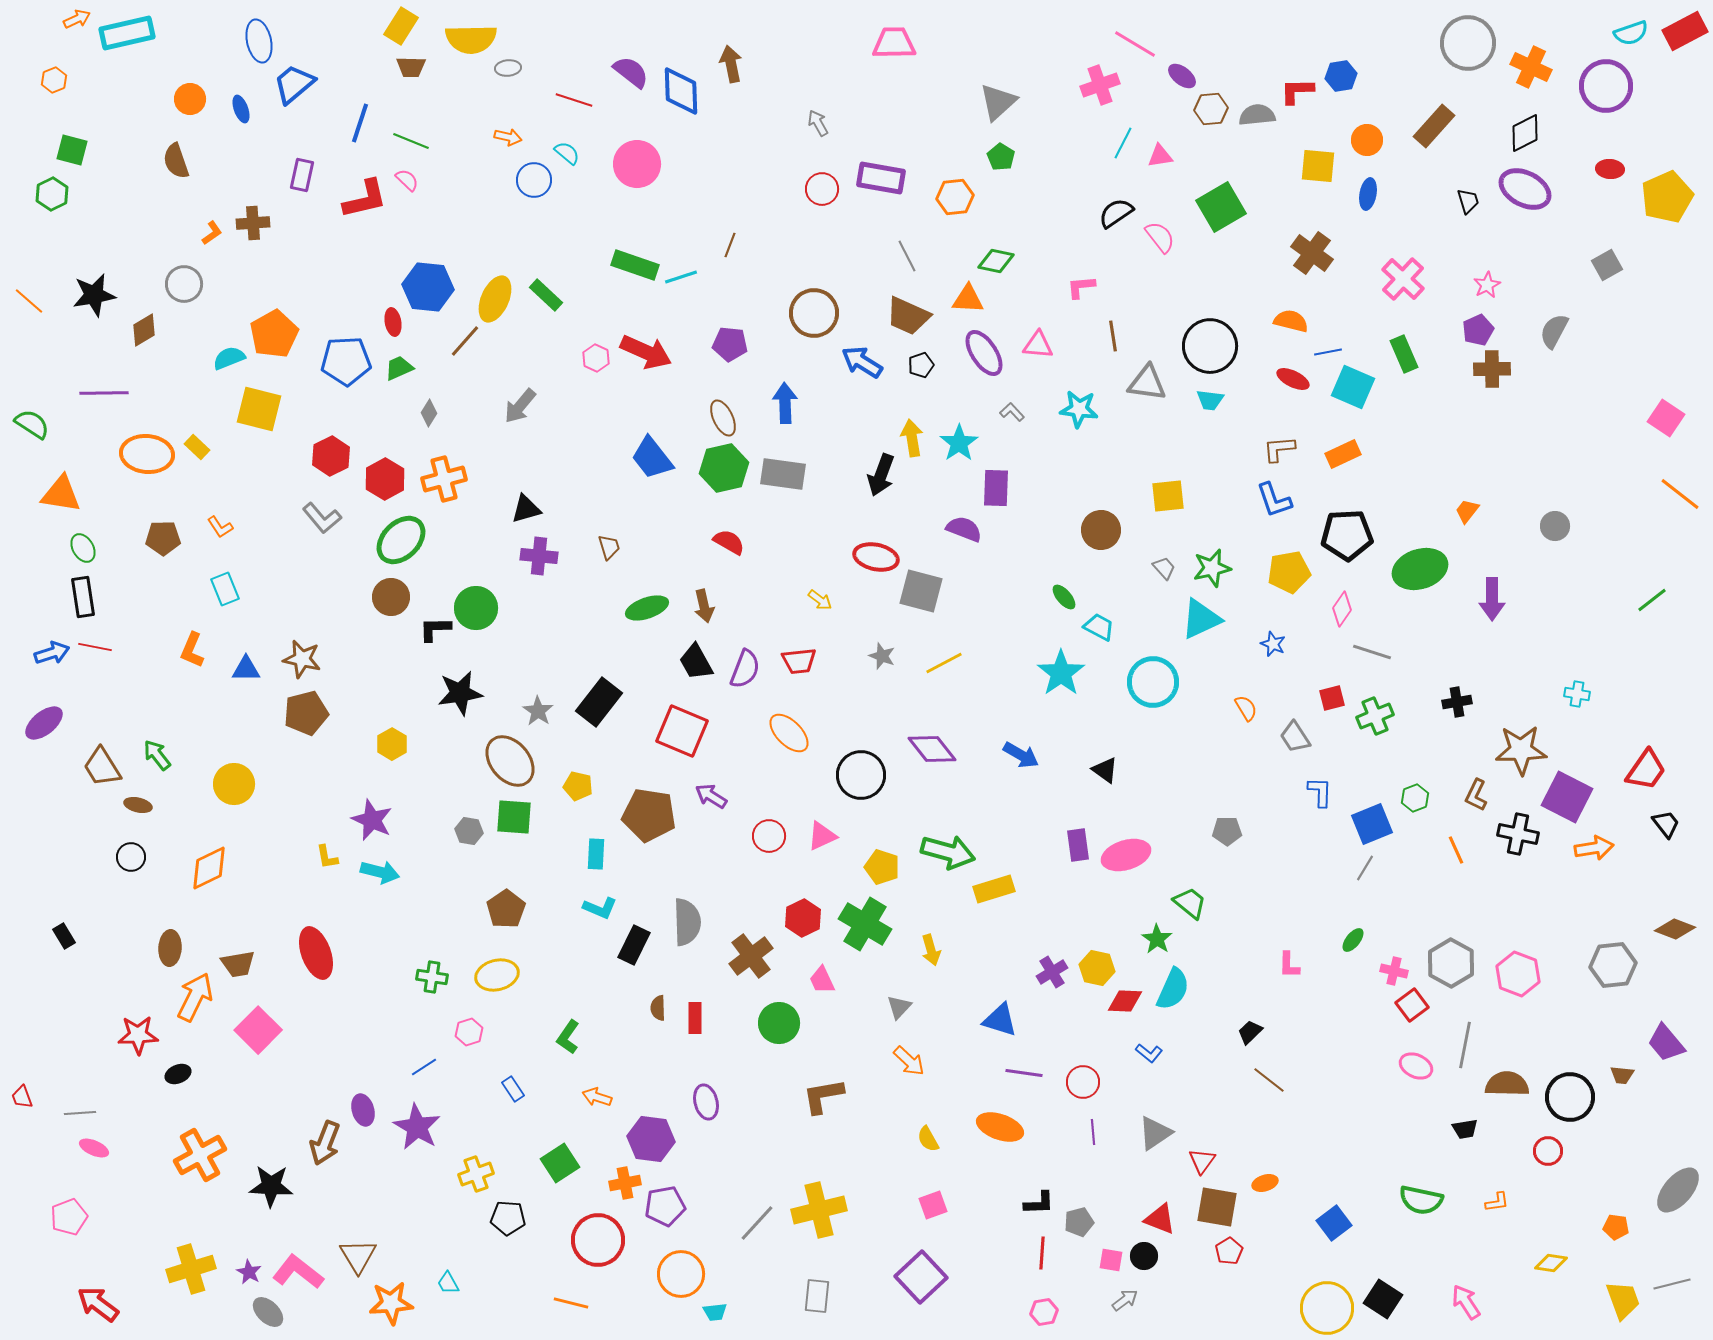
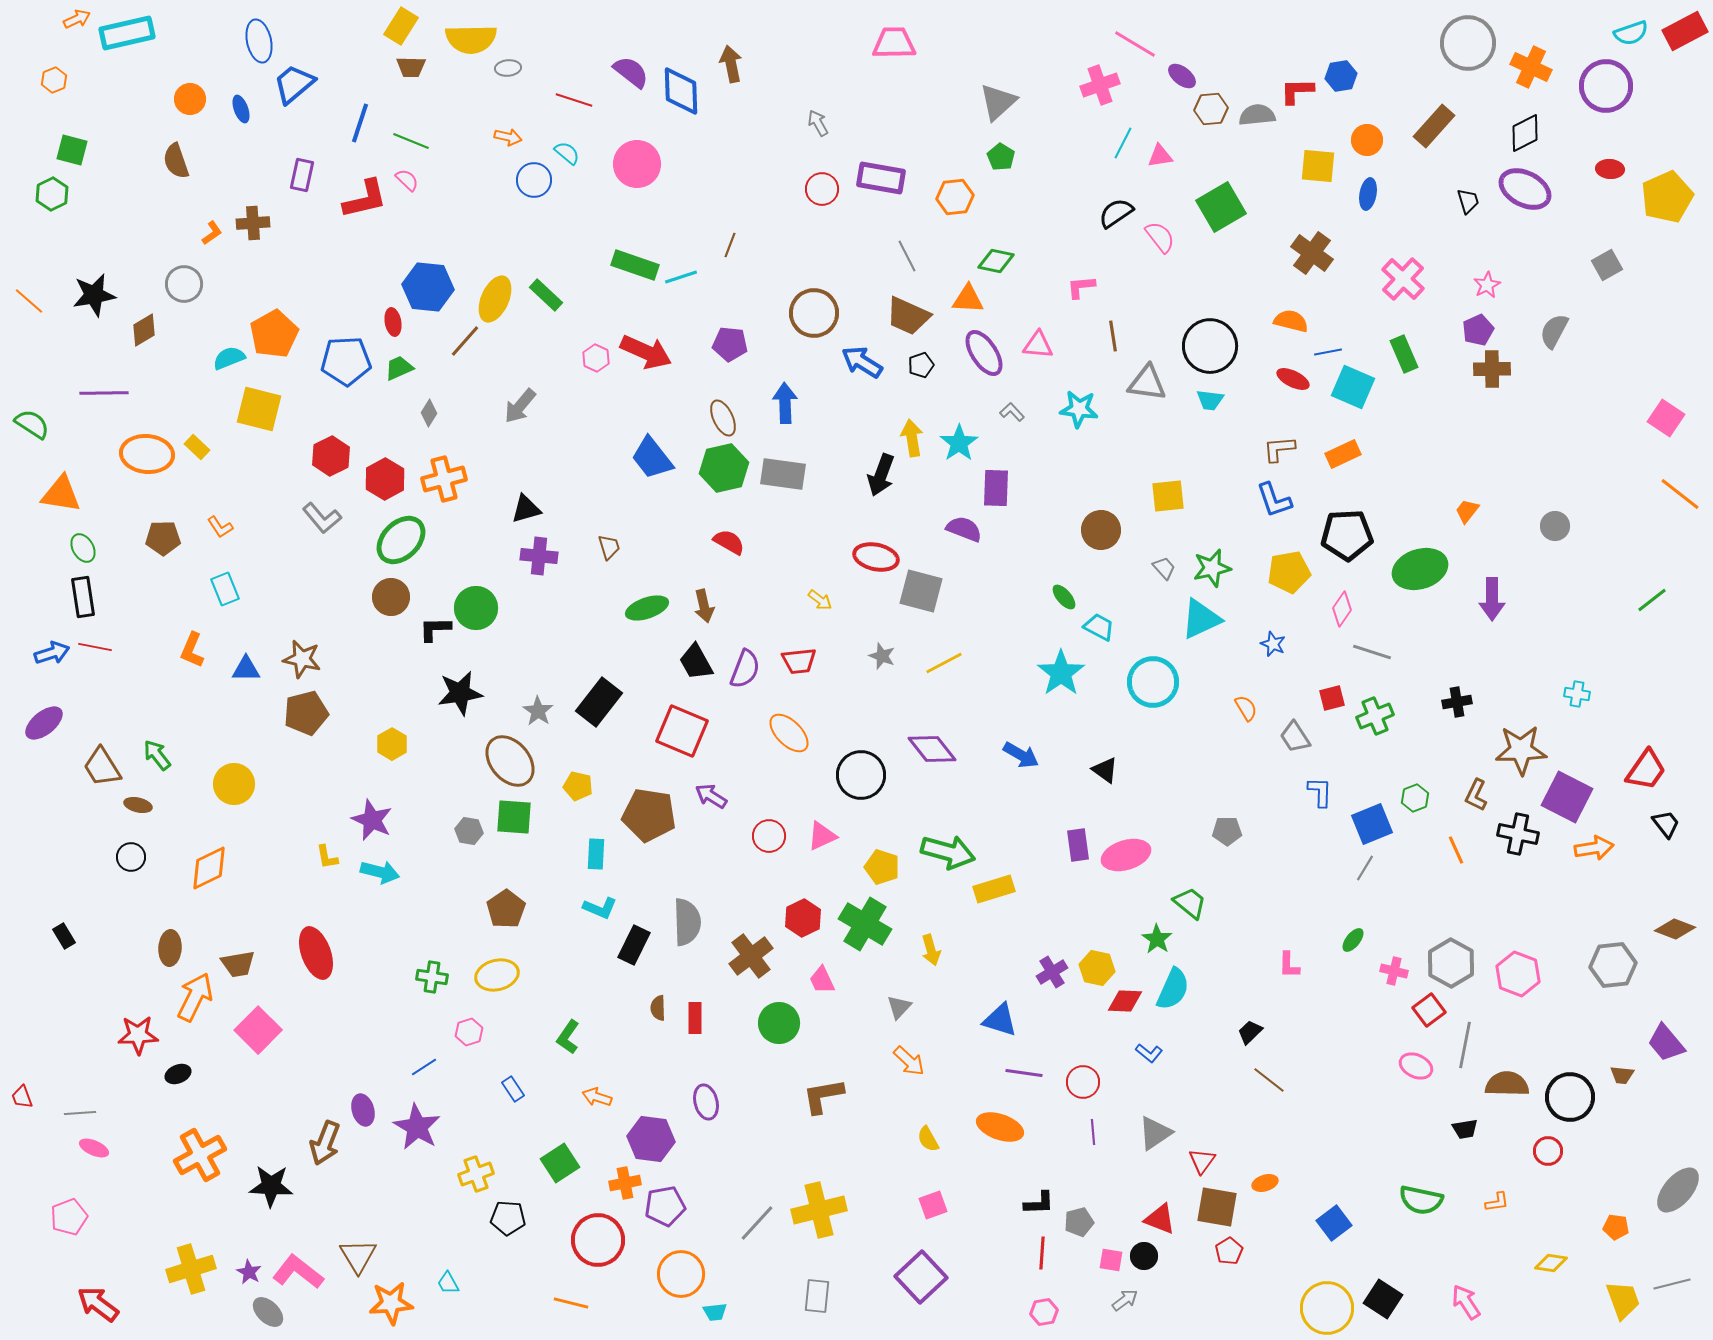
red square at (1412, 1005): moved 17 px right, 5 px down
